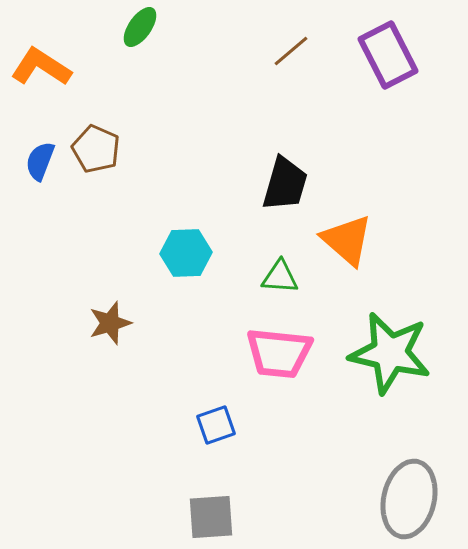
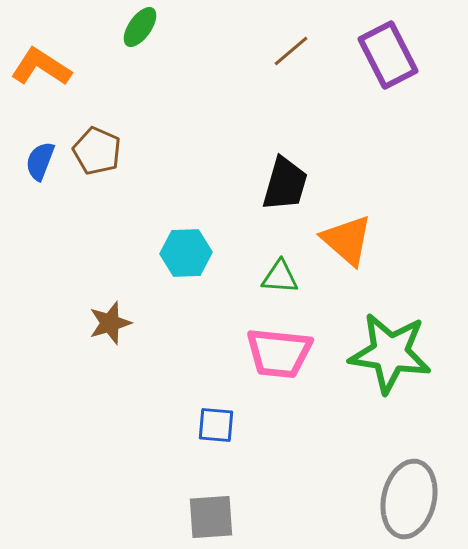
brown pentagon: moved 1 px right, 2 px down
green star: rotated 4 degrees counterclockwise
blue square: rotated 24 degrees clockwise
